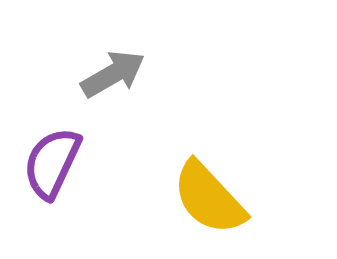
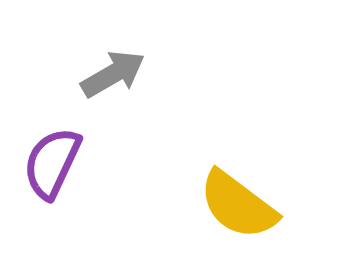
yellow semicircle: moved 29 px right, 7 px down; rotated 10 degrees counterclockwise
